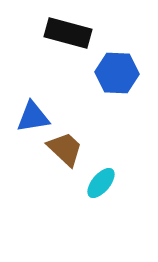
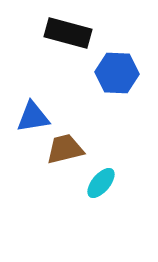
brown trapezoid: rotated 57 degrees counterclockwise
